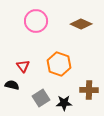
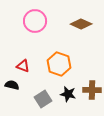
pink circle: moved 1 px left
red triangle: rotated 32 degrees counterclockwise
brown cross: moved 3 px right
gray square: moved 2 px right, 1 px down
black star: moved 4 px right, 9 px up; rotated 14 degrees clockwise
